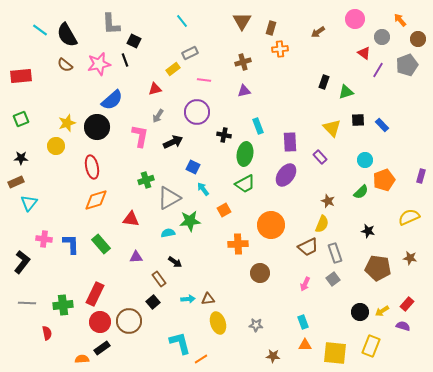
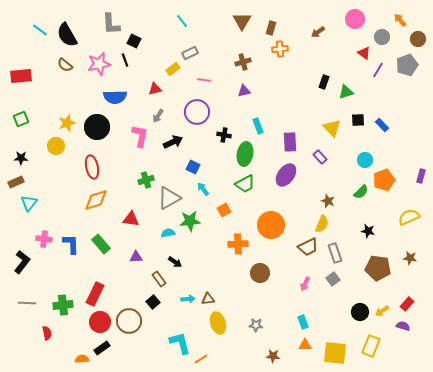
blue semicircle at (112, 100): moved 3 px right, 3 px up; rotated 40 degrees clockwise
